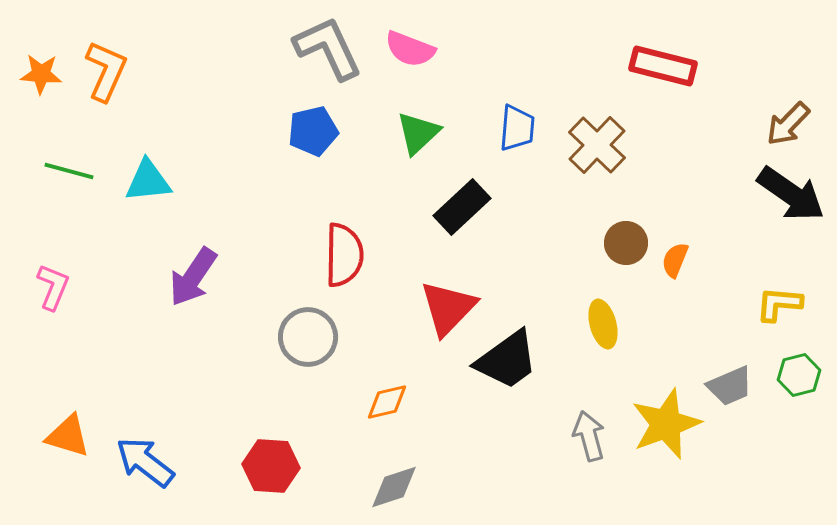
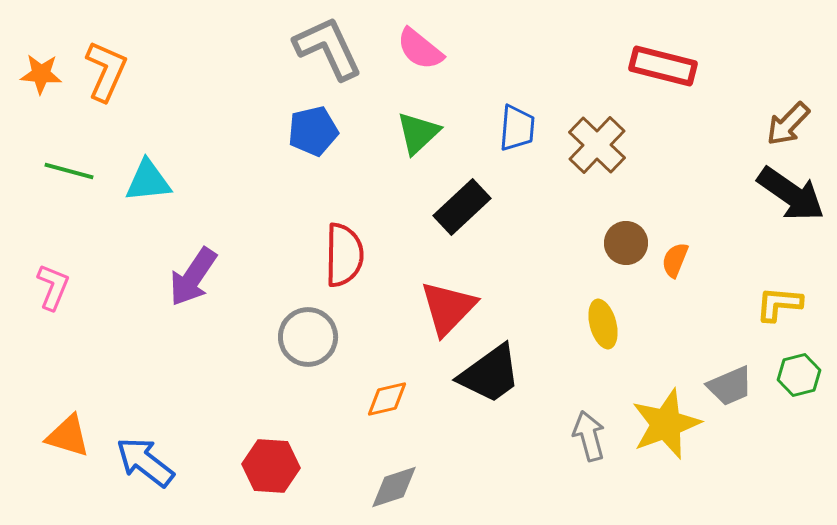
pink semicircle: moved 10 px right; rotated 18 degrees clockwise
black trapezoid: moved 17 px left, 14 px down
orange diamond: moved 3 px up
